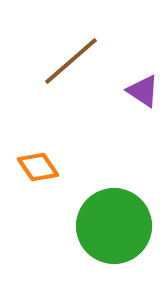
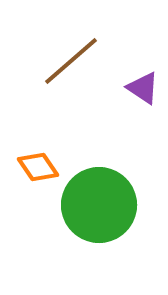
purple triangle: moved 3 px up
green circle: moved 15 px left, 21 px up
